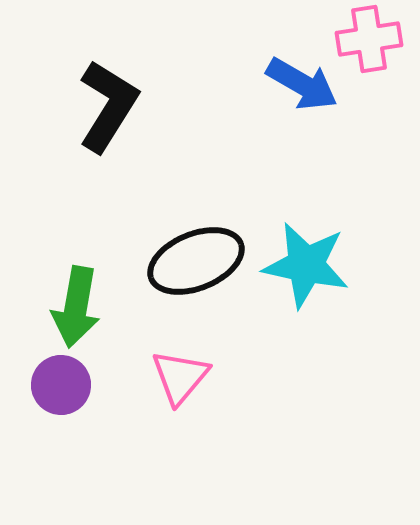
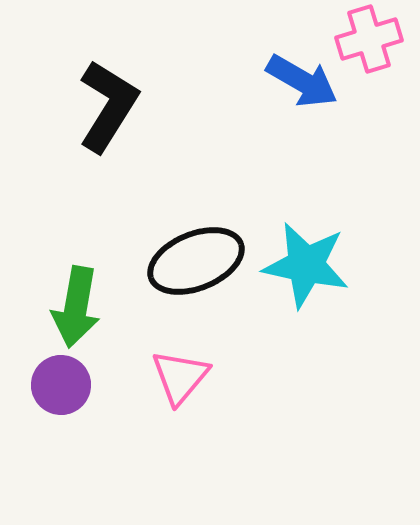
pink cross: rotated 8 degrees counterclockwise
blue arrow: moved 3 px up
